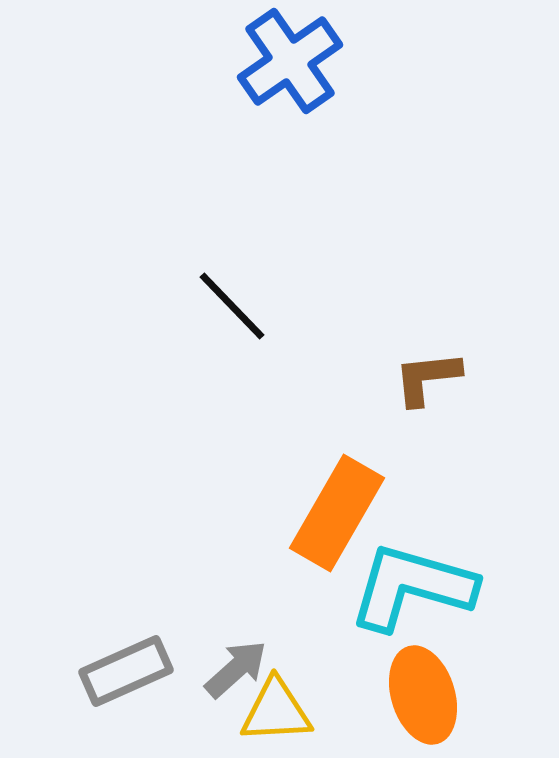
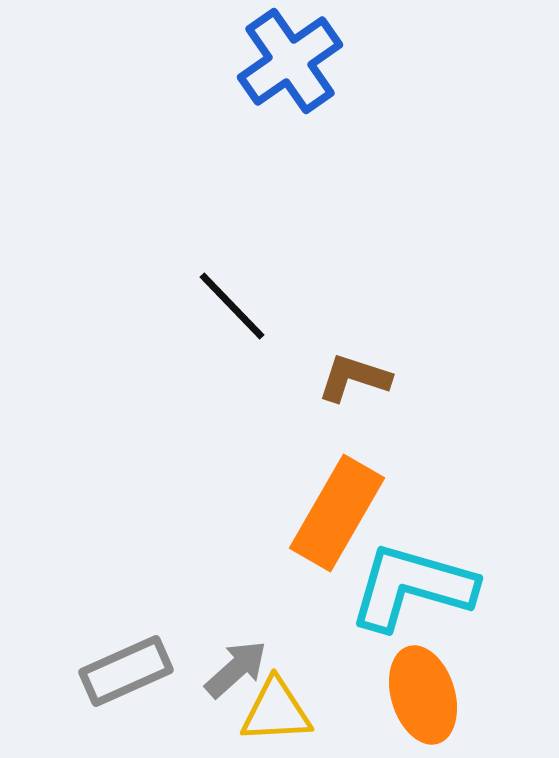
brown L-shape: moved 73 px left; rotated 24 degrees clockwise
